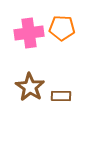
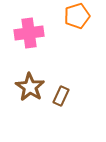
orange pentagon: moved 15 px right, 12 px up; rotated 20 degrees counterclockwise
brown rectangle: rotated 66 degrees counterclockwise
